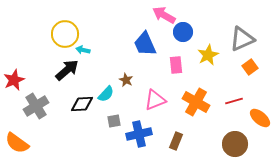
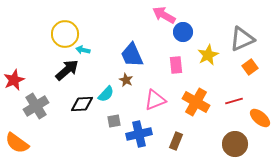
blue trapezoid: moved 13 px left, 11 px down
